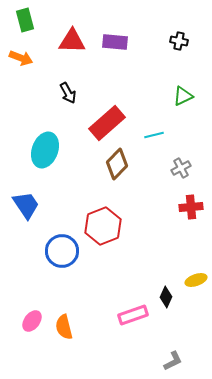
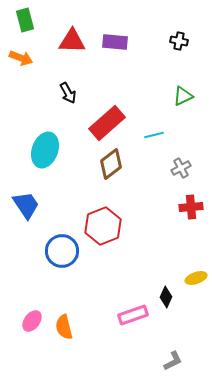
brown diamond: moved 6 px left; rotated 8 degrees clockwise
yellow ellipse: moved 2 px up
